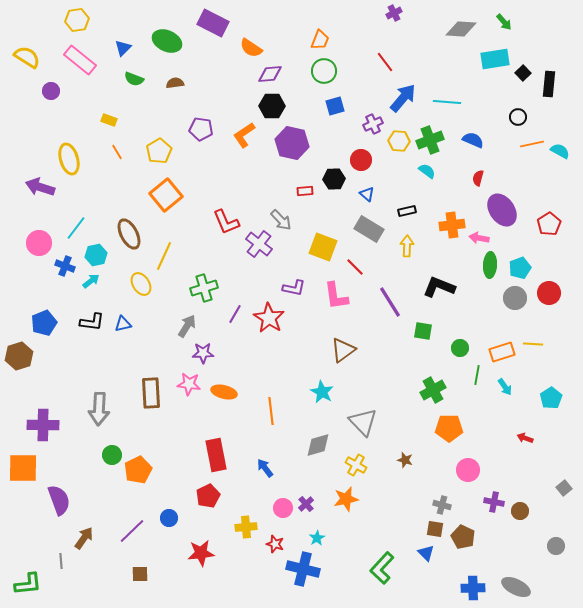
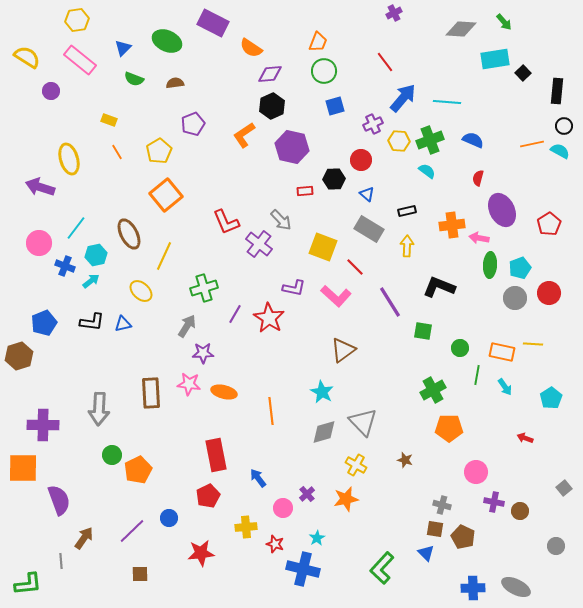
orange trapezoid at (320, 40): moved 2 px left, 2 px down
black rectangle at (549, 84): moved 8 px right, 7 px down
black hexagon at (272, 106): rotated 25 degrees counterclockwise
black circle at (518, 117): moved 46 px right, 9 px down
purple pentagon at (201, 129): moved 8 px left, 5 px up; rotated 30 degrees counterclockwise
purple hexagon at (292, 143): moved 4 px down
purple ellipse at (502, 210): rotated 8 degrees clockwise
yellow ellipse at (141, 284): moved 7 px down; rotated 15 degrees counterclockwise
pink L-shape at (336, 296): rotated 40 degrees counterclockwise
orange rectangle at (502, 352): rotated 30 degrees clockwise
gray diamond at (318, 445): moved 6 px right, 13 px up
blue arrow at (265, 468): moved 7 px left, 10 px down
pink circle at (468, 470): moved 8 px right, 2 px down
purple cross at (306, 504): moved 1 px right, 10 px up
